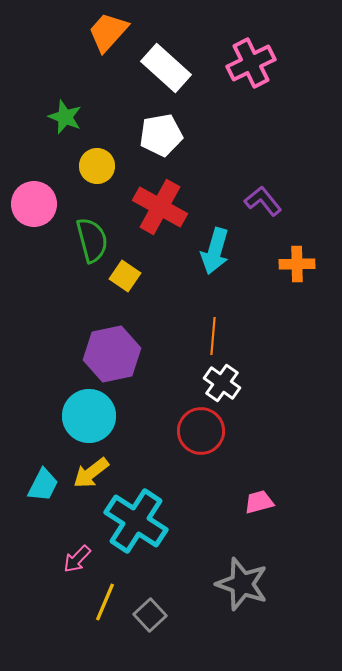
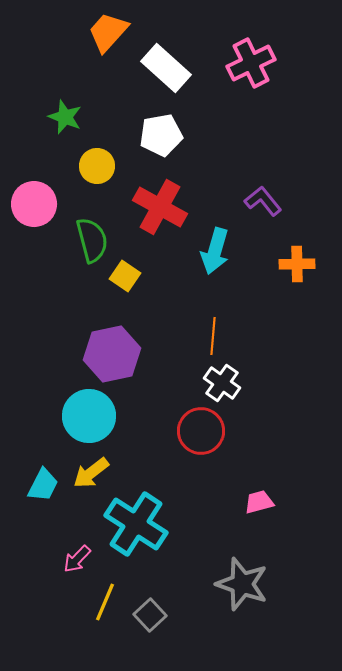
cyan cross: moved 3 px down
